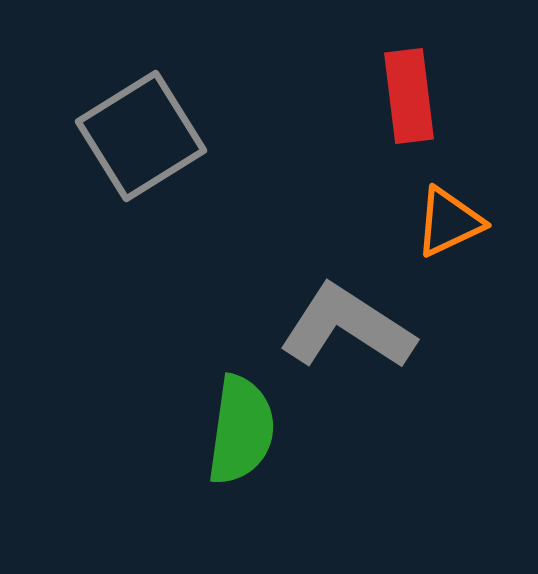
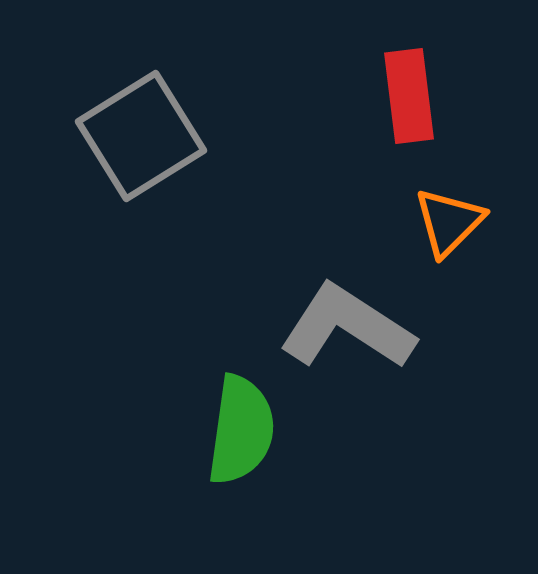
orange triangle: rotated 20 degrees counterclockwise
